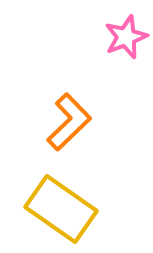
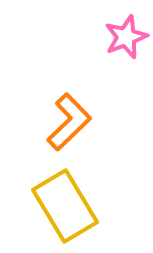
yellow rectangle: moved 4 px right, 3 px up; rotated 24 degrees clockwise
